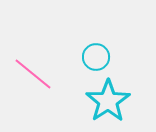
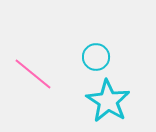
cyan star: rotated 6 degrees counterclockwise
